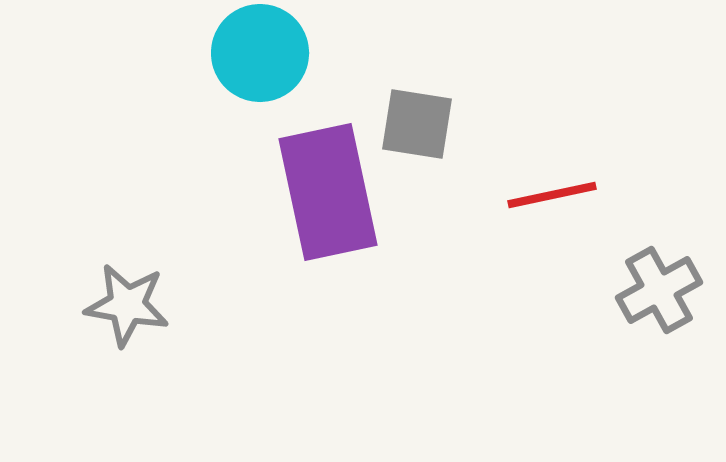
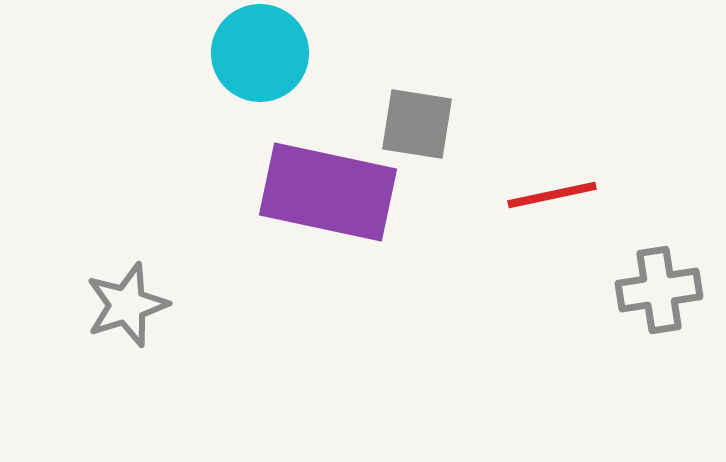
purple rectangle: rotated 66 degrees counterclockwise
gray cross: rotated 20 degrees clockwise
gray star: rotated 28 degrees counterclockwise
